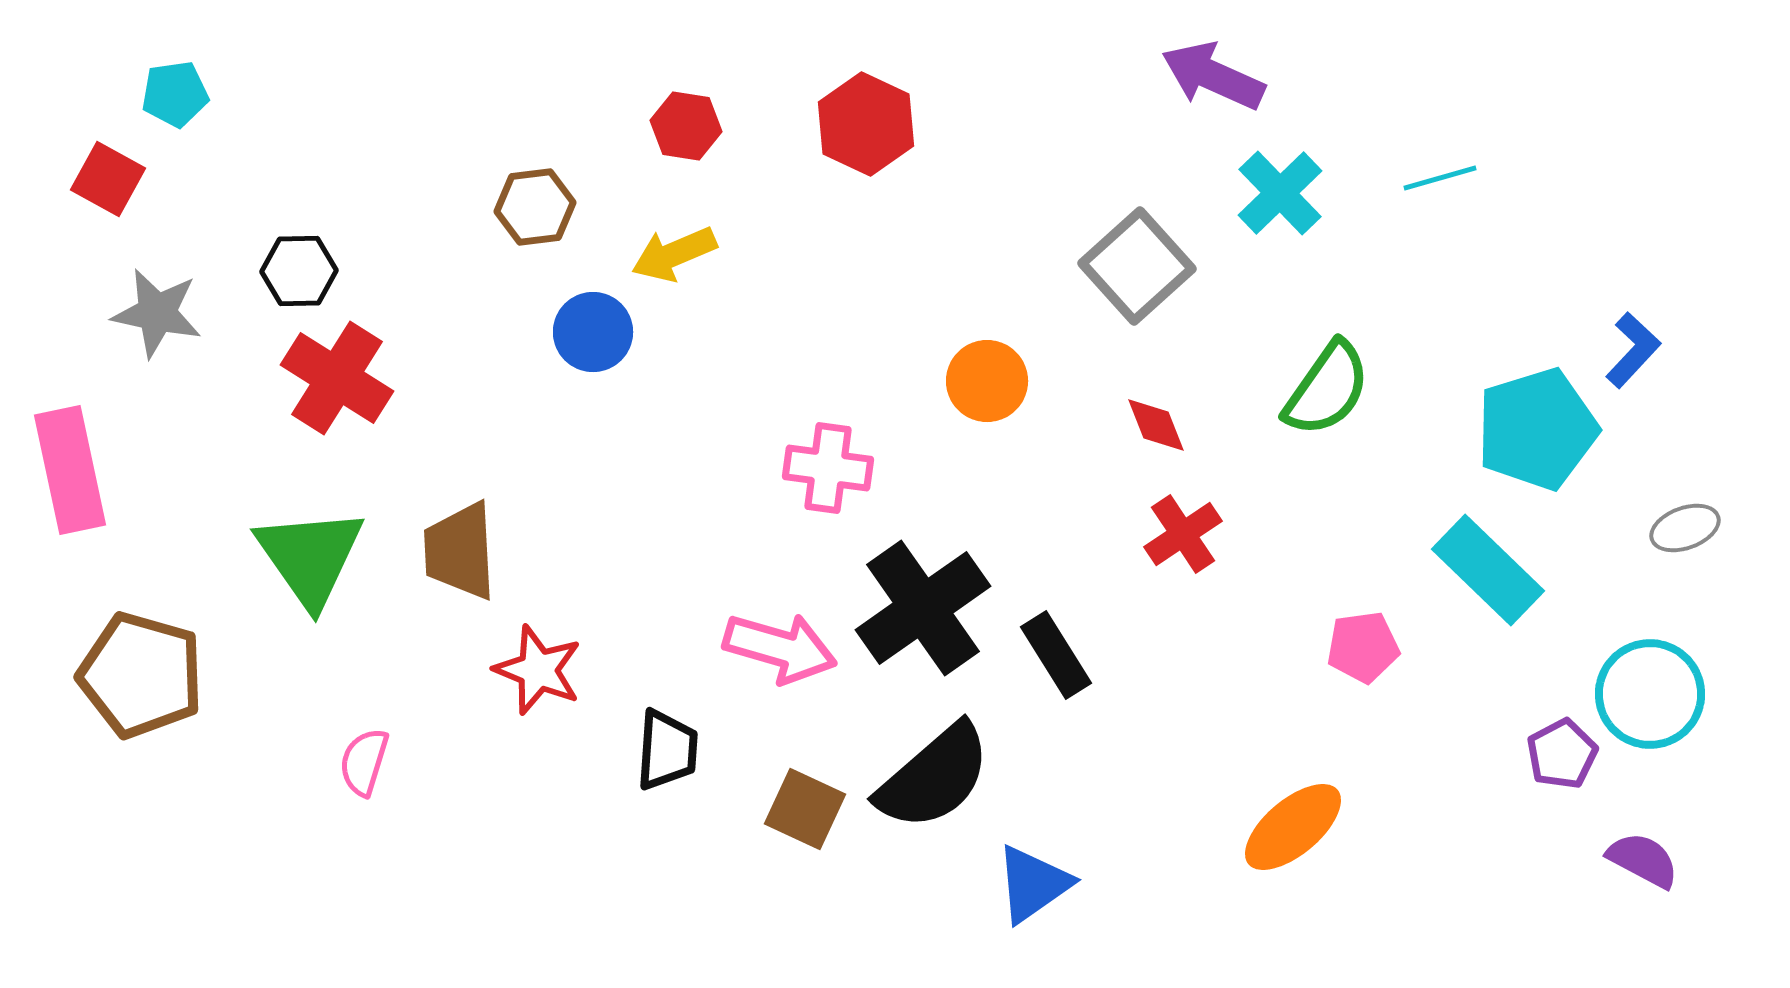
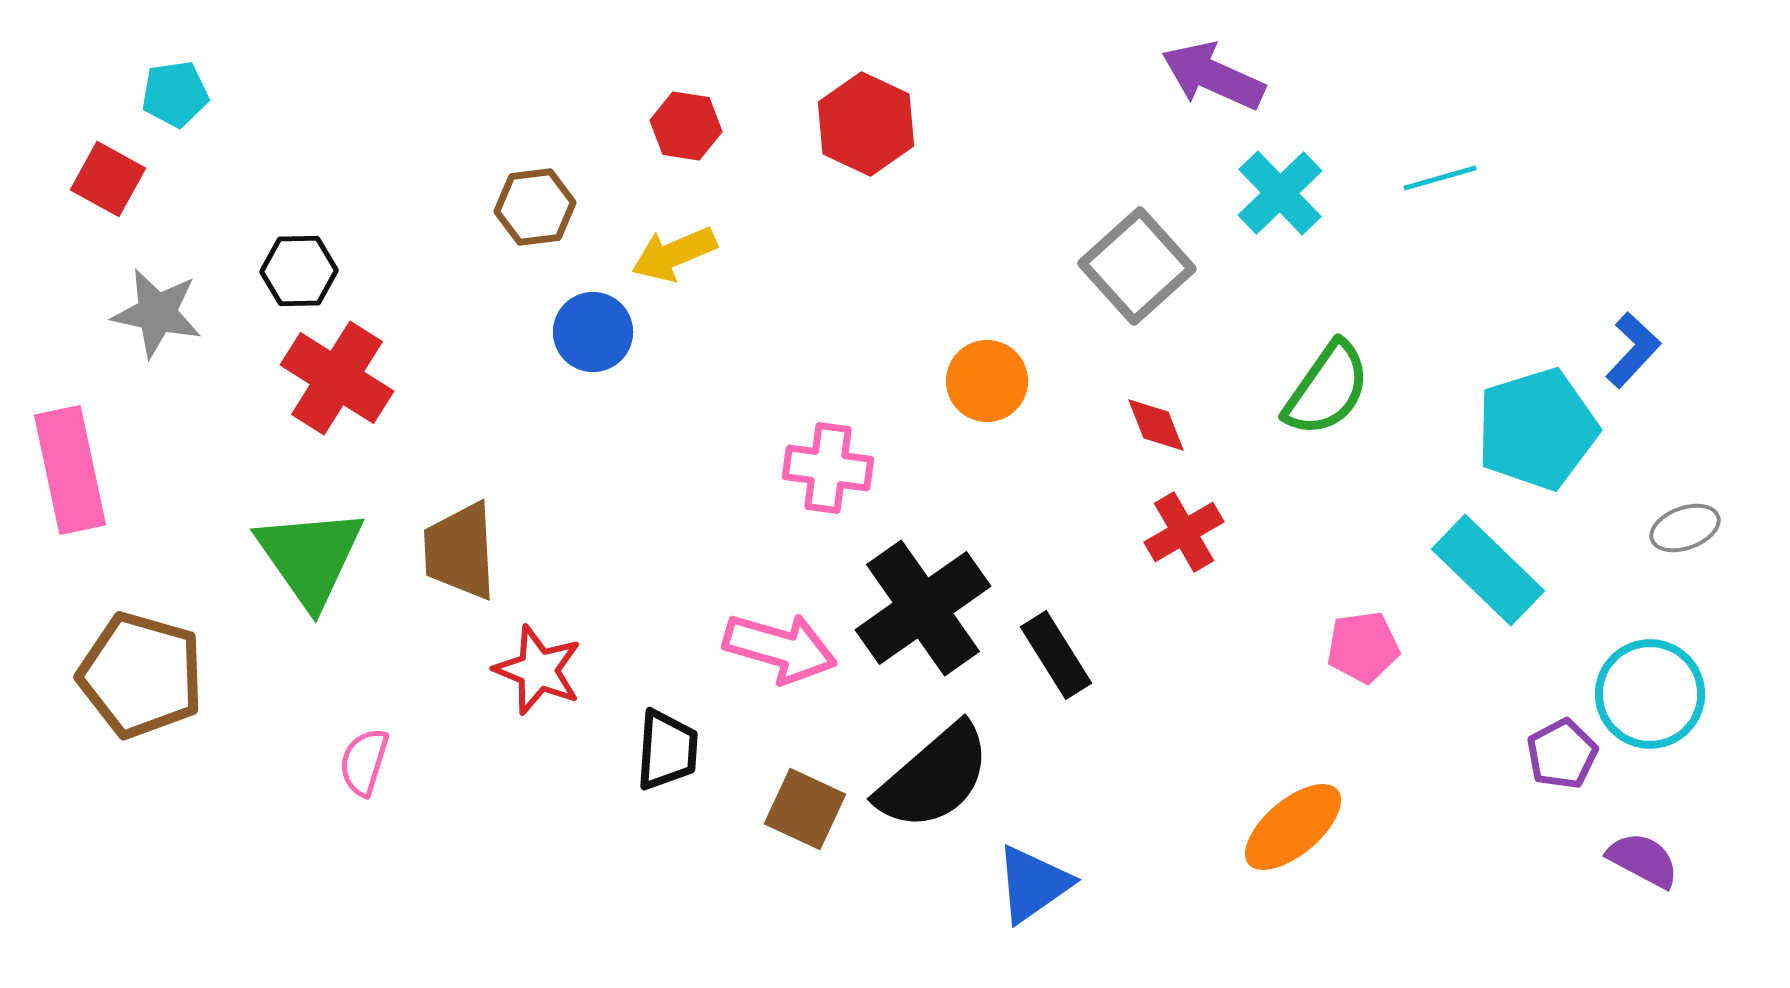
red cross at (1183, 534): moved 1 px right, 2 px up; rotated 4 degrees clockwise
